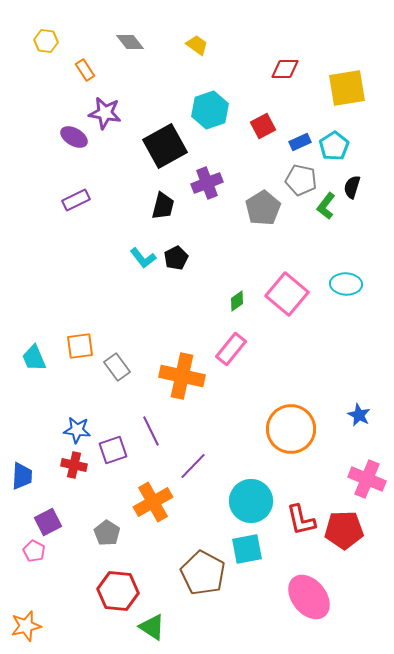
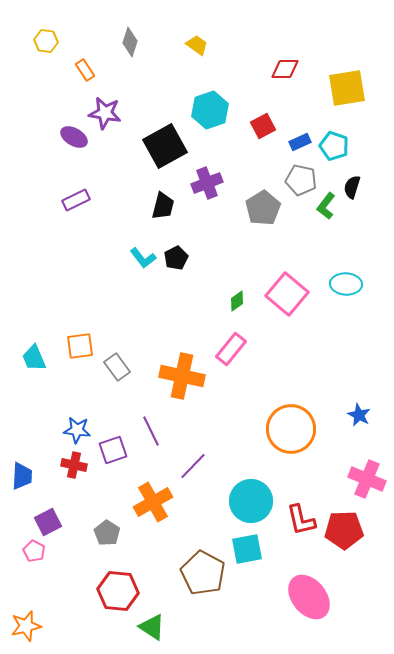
gray diamond at (130, 42): rotated 56 degrees clockwise
cyan pentagon at (334, 146): rotated 20 degrees counterclockwise
